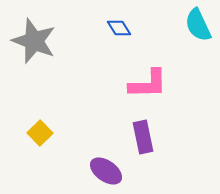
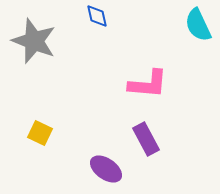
blue diamond: moved 22 px left, 12 px up; rotated 20 degrees clockwise
pink L-shape: rotated 6 degrees clockwise
yellow square: rotated 20 degrees counterclockwise
purple rectangle: moved 3 px right, 2 px down; rotated 16 degrees counterclockwise
purple ellipse: moved 2 px up
